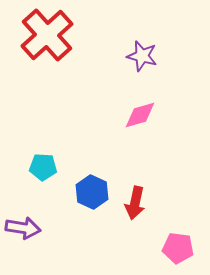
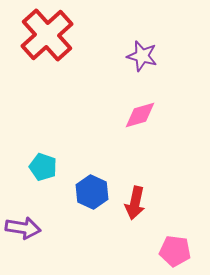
cyan pentagon: rotated 16 degrees clockwise
pink pentagon: moved 3 px left, 3 px down
